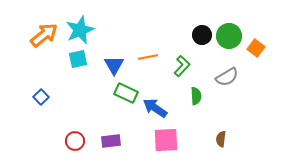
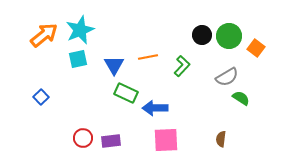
green semicircle: moved 45 px right, 2 px down; rotated 54 degrees counterclockwise
blue arrow: rotated 35 degrees counterclockwise
red circle: moved 8 px right, 3 px up
